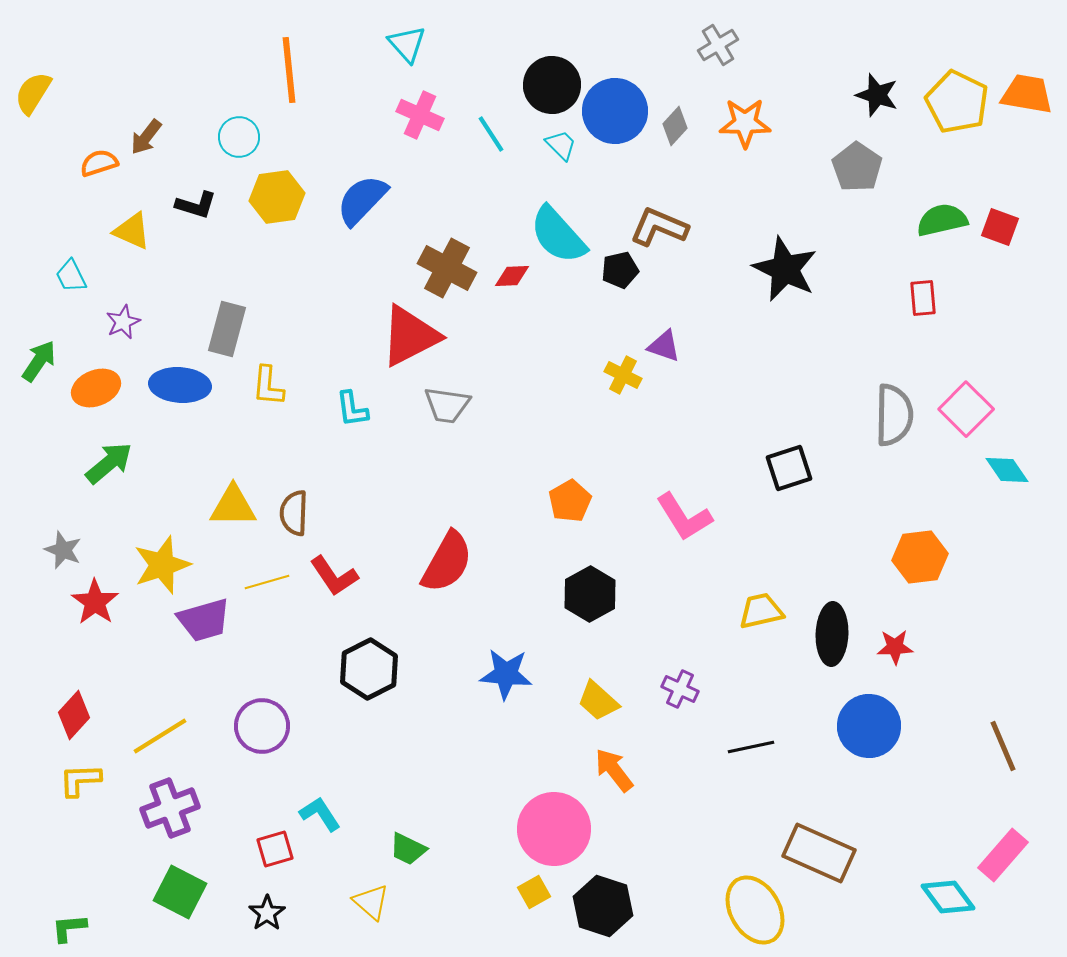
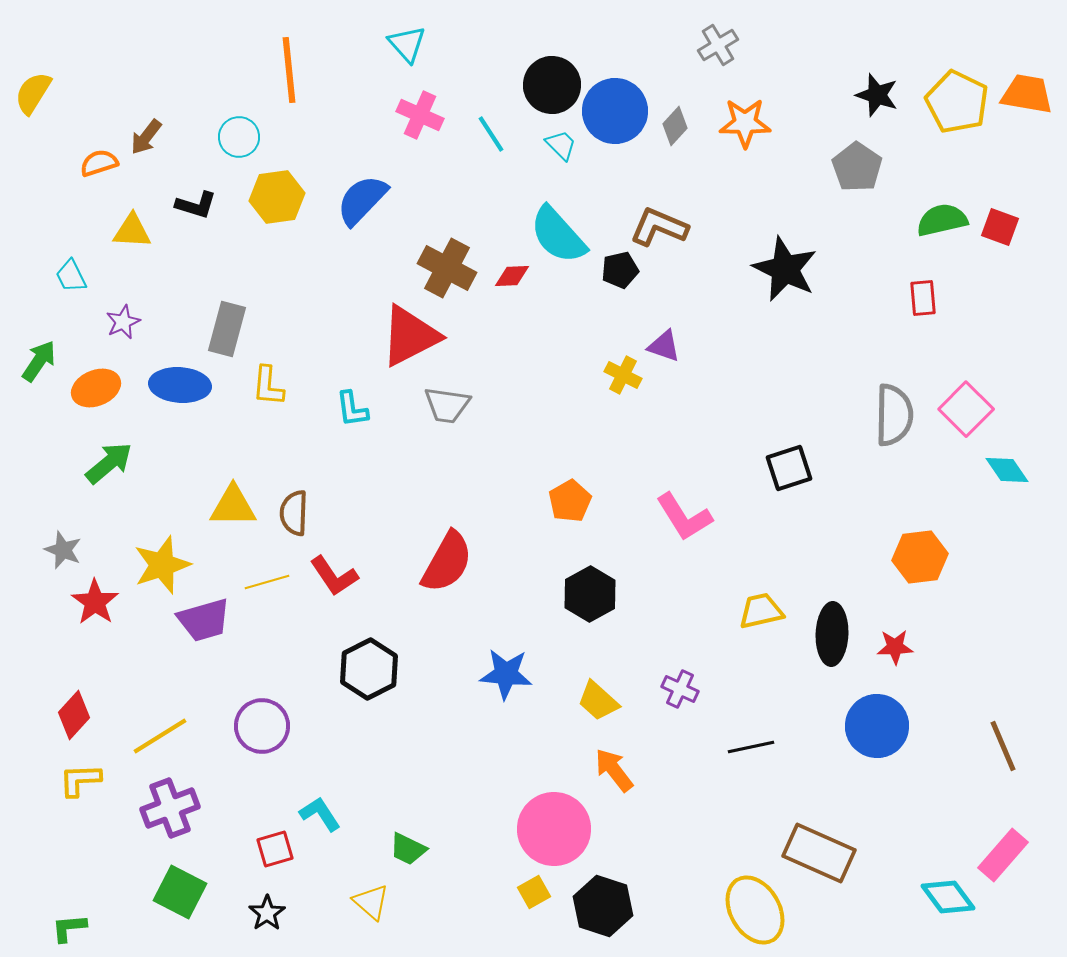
yellow triangle at (132, 231): rotated 21 degrees counterclockwise
blue circle at (869, 726): moved 8 px right
